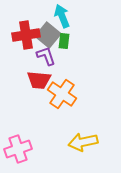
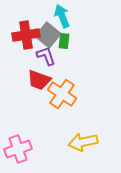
red trapezoid: rotated 15 degrees clockwise
